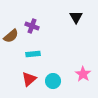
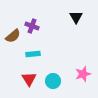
brown semicircle: moved 2 px right
pink star: rotated 21 degrees clockwise
red triangle: rotated 21 degrees counterclockwise
